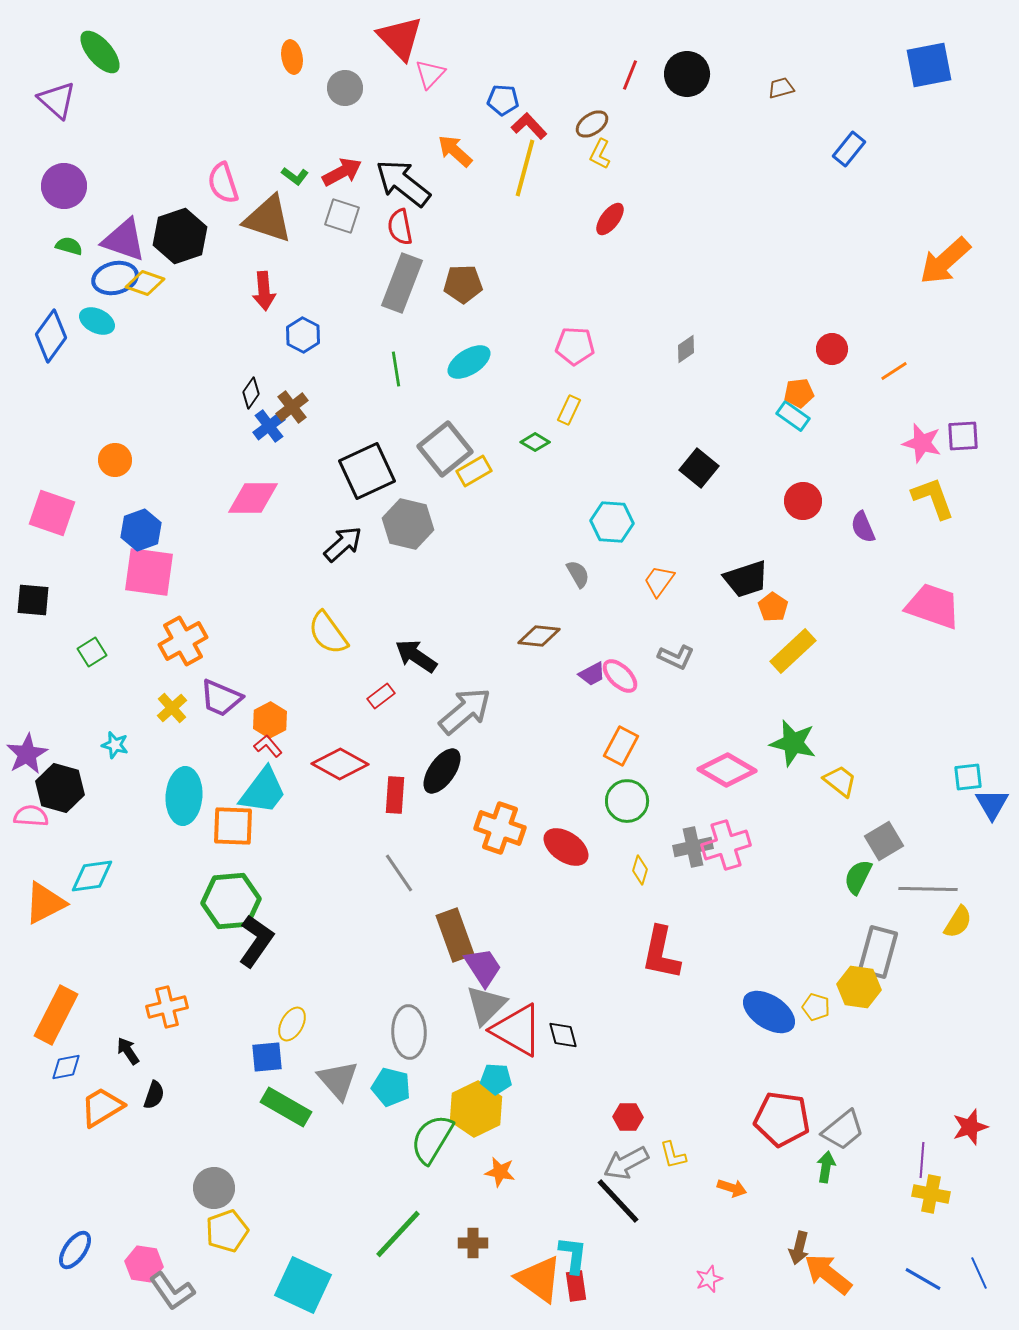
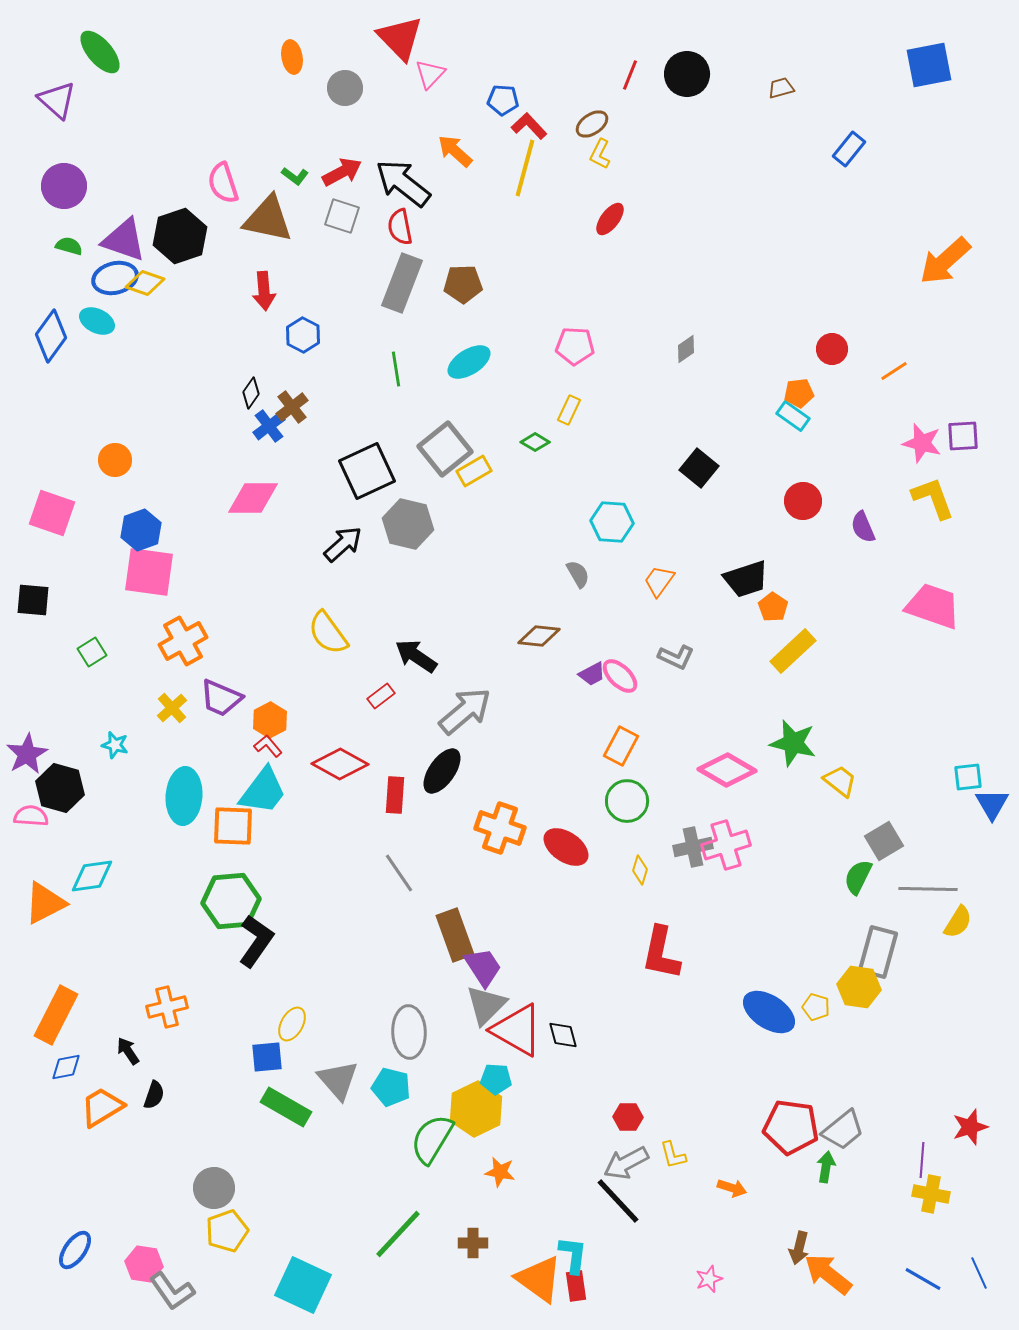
brown triangle at (268, 219): rotated 6 degrees counterclockwise
red pentagon at (782, 1119): moved 9 px right, 8 px down
